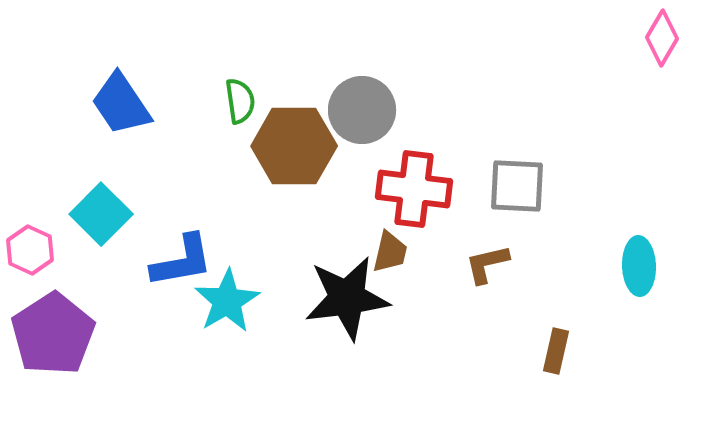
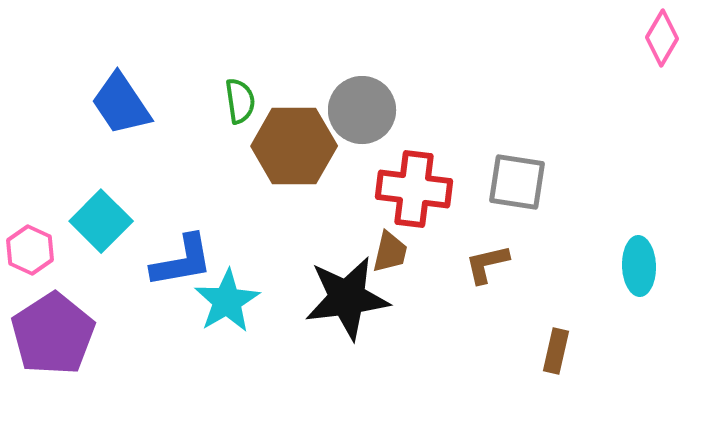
gray square: moved 4 px up; rotated 6 degrees clockwise
cyan square: moved 7 px down
